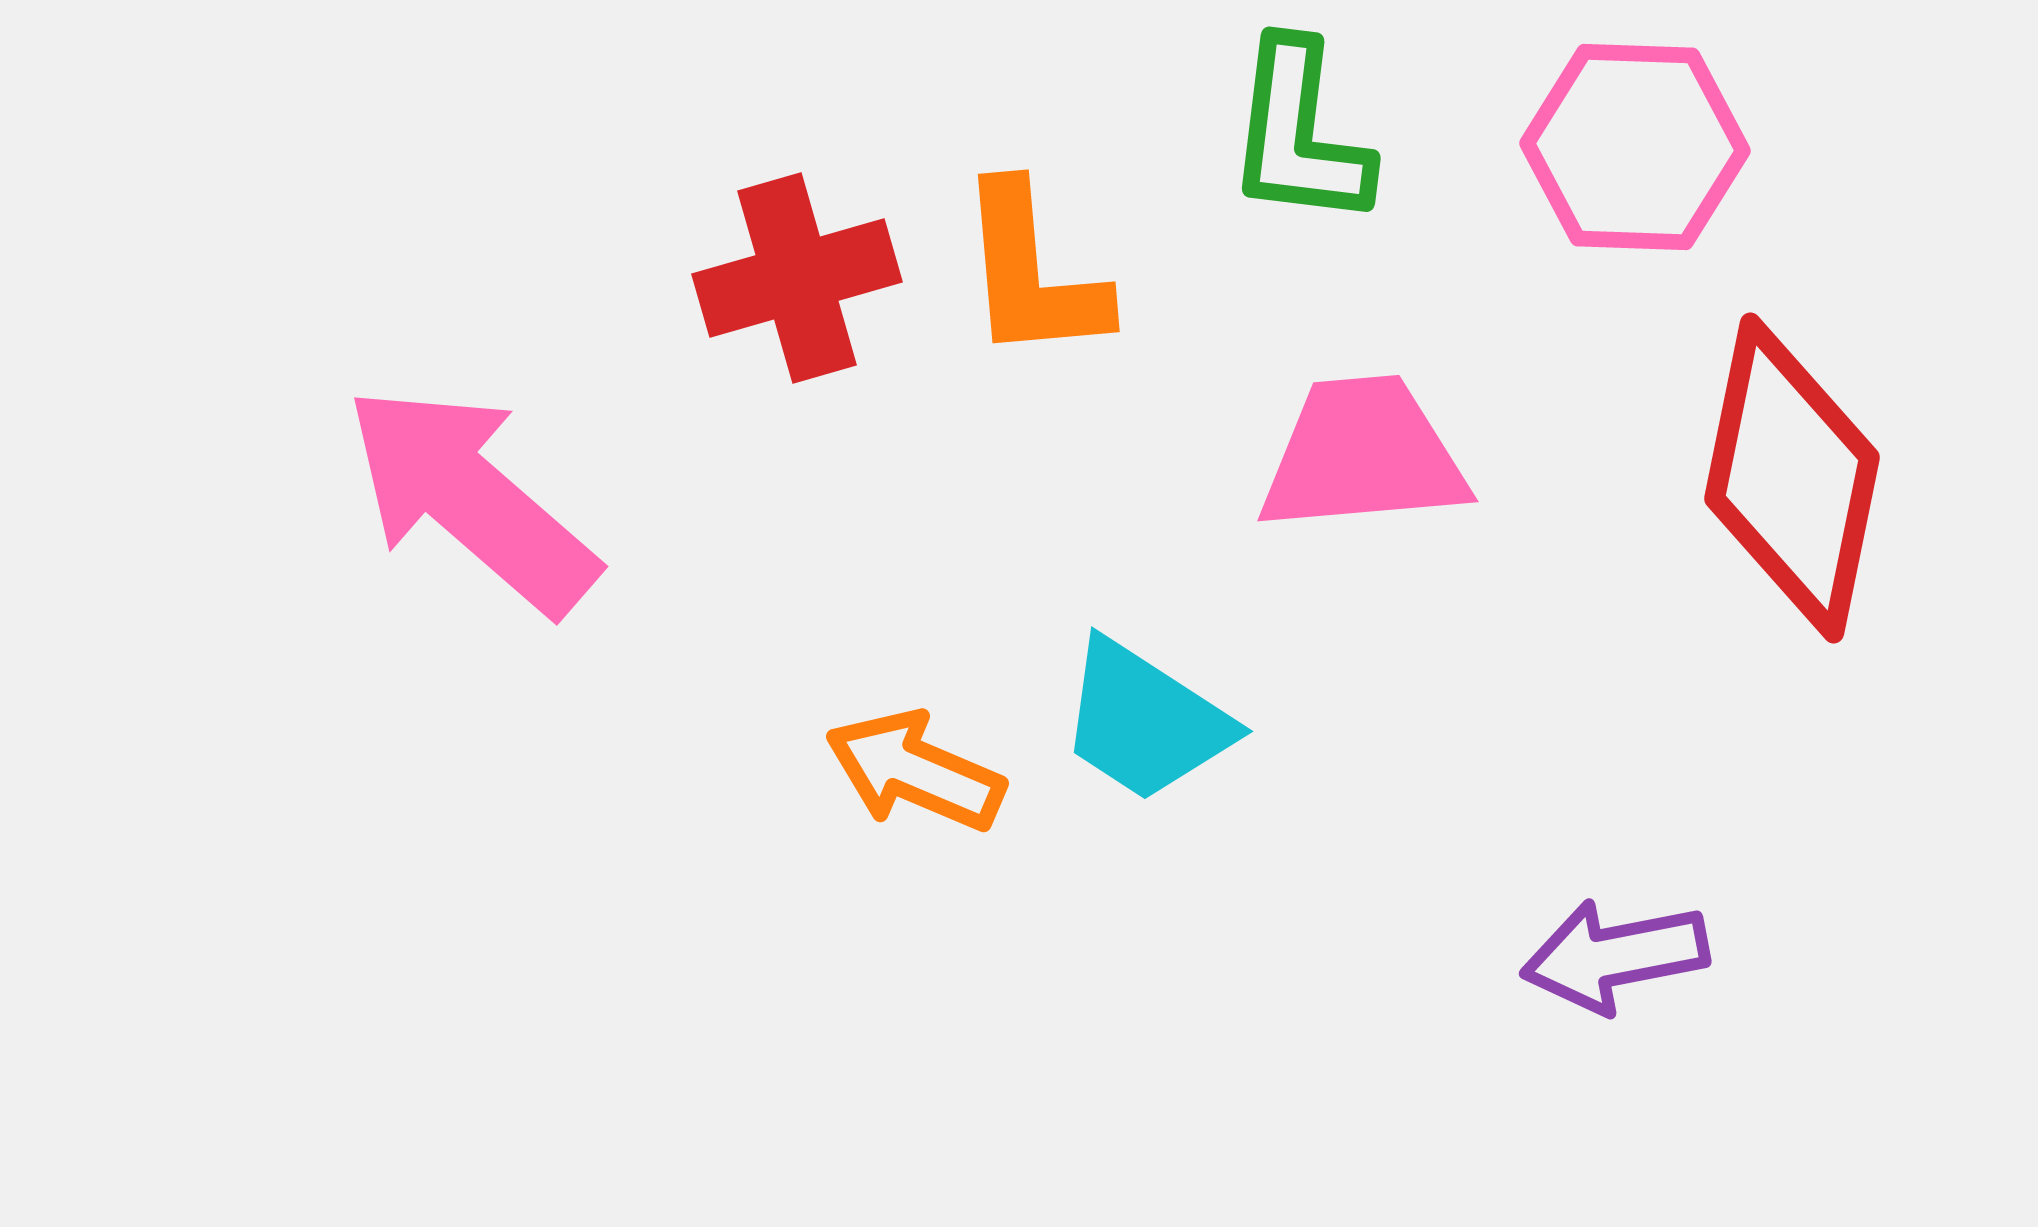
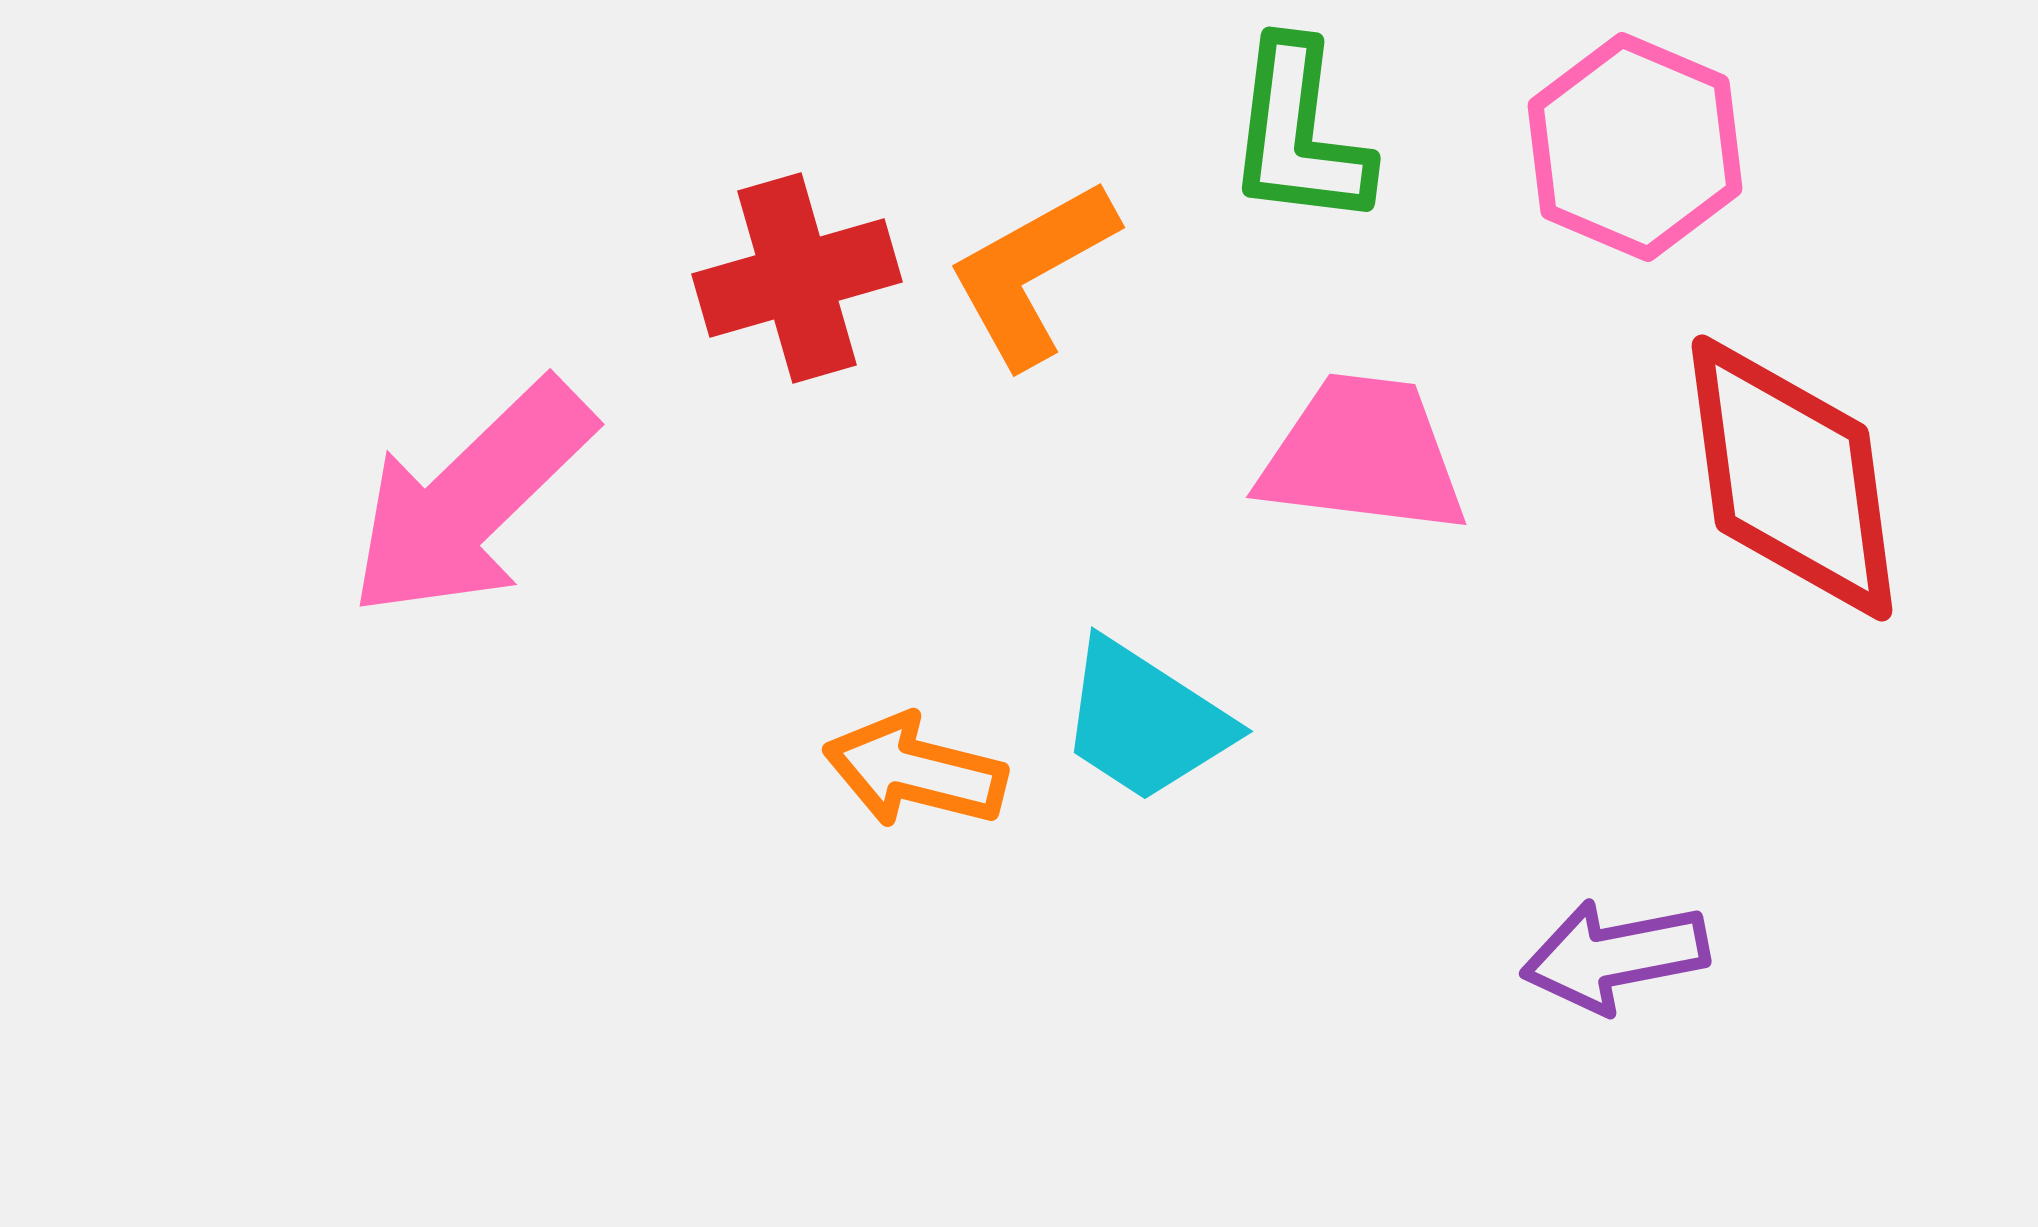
pink hexagon: rotated 21 degrees clockwise
orange L-shape: rotated 66 degrees clockwise
pink trapezoid: rotated 12 degrees clockwise
red diamond: rotated 19 degrees counterclockwise
pink arrow: rotated 85 degrees counterclockwise
orange arrow: rotated 9 degrees counterclockwise
